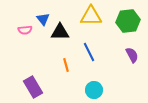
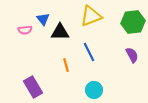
yellow triangle: rotated 20 degrees counterclockwise
green hexagon: moved 5 px right, 1 px down
